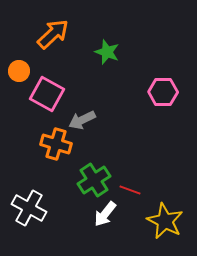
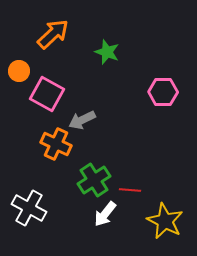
orange cross: rotated 8 degrees clockwise
red line: rotated 15 degrees counterclockwise
